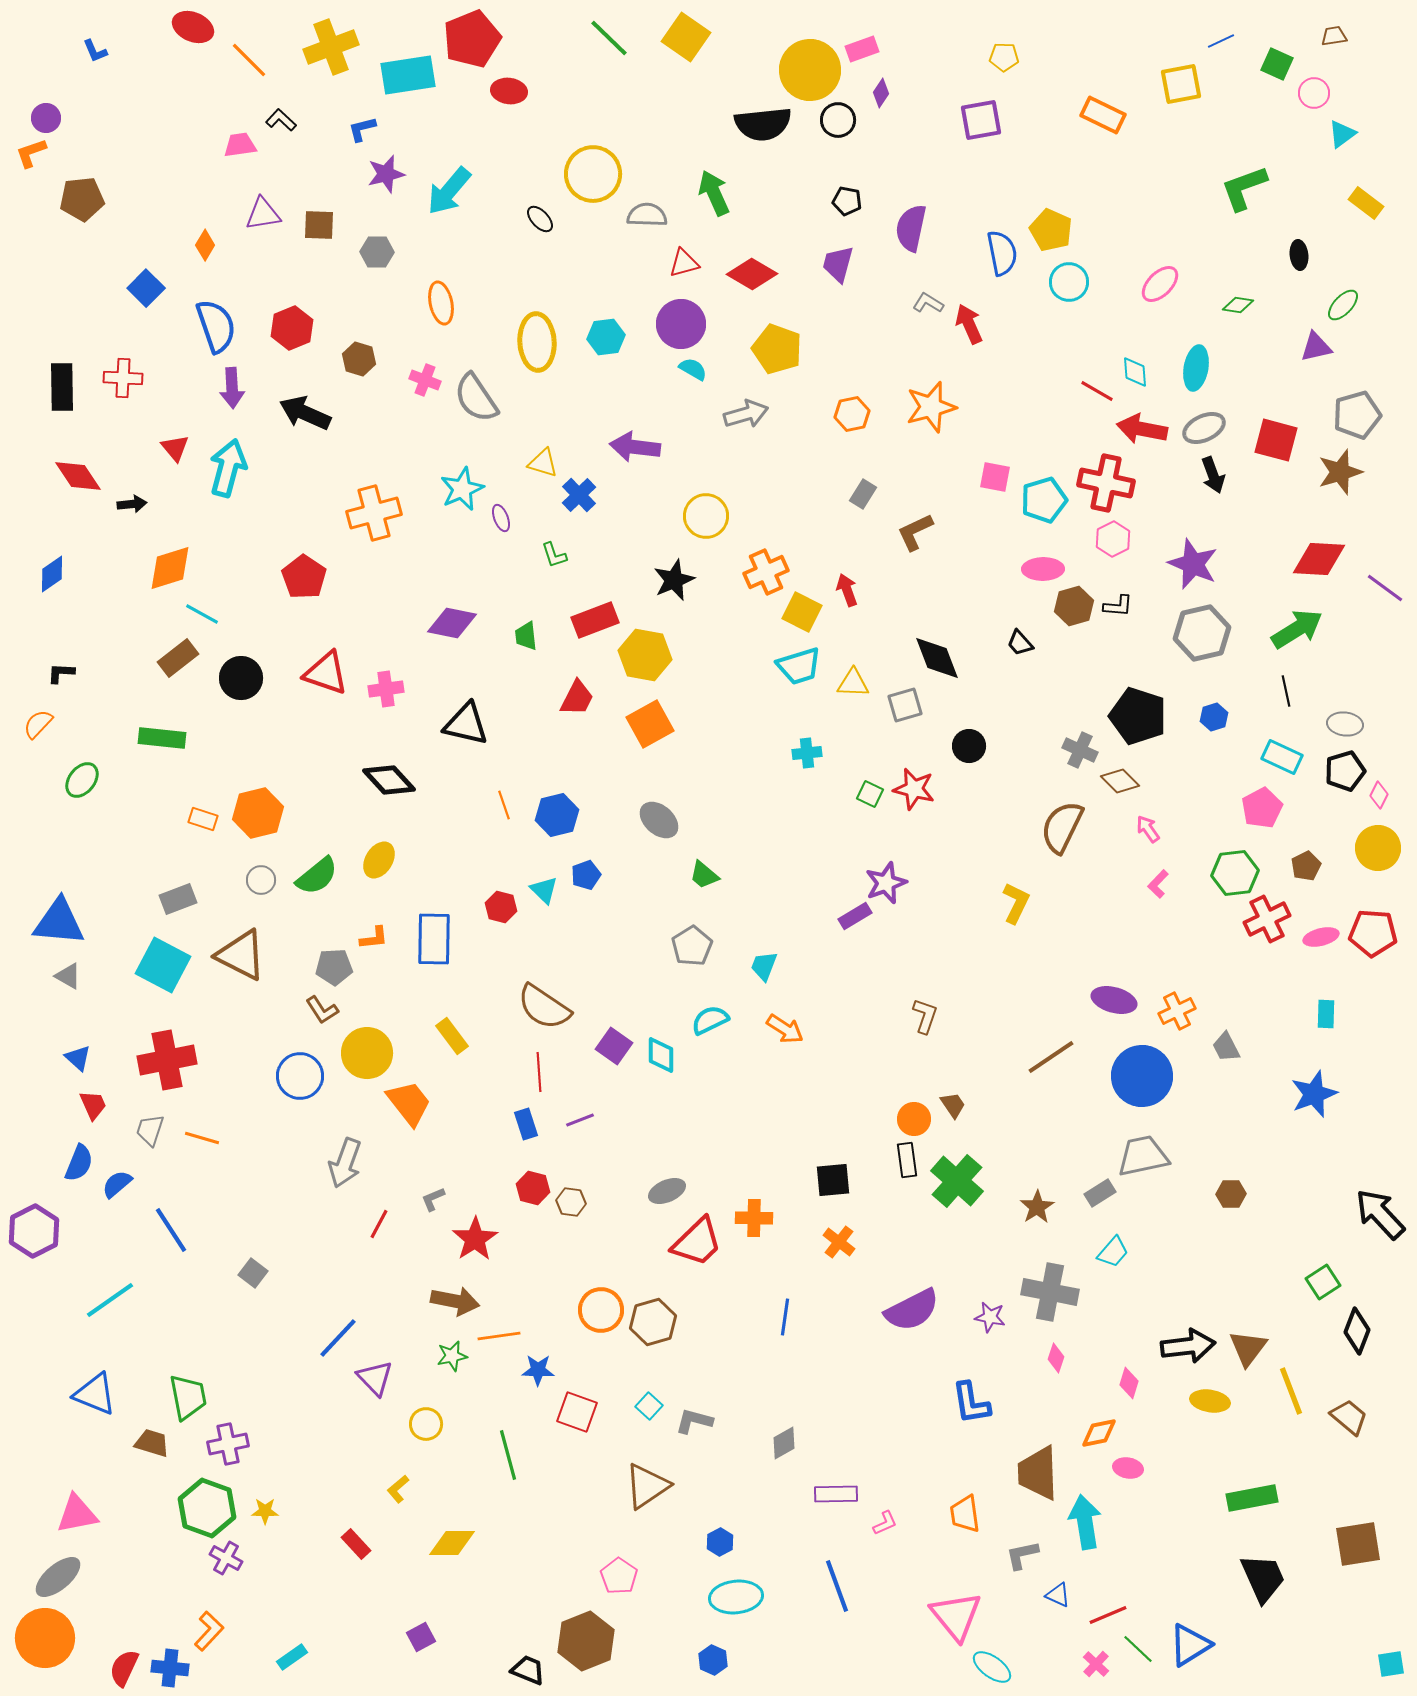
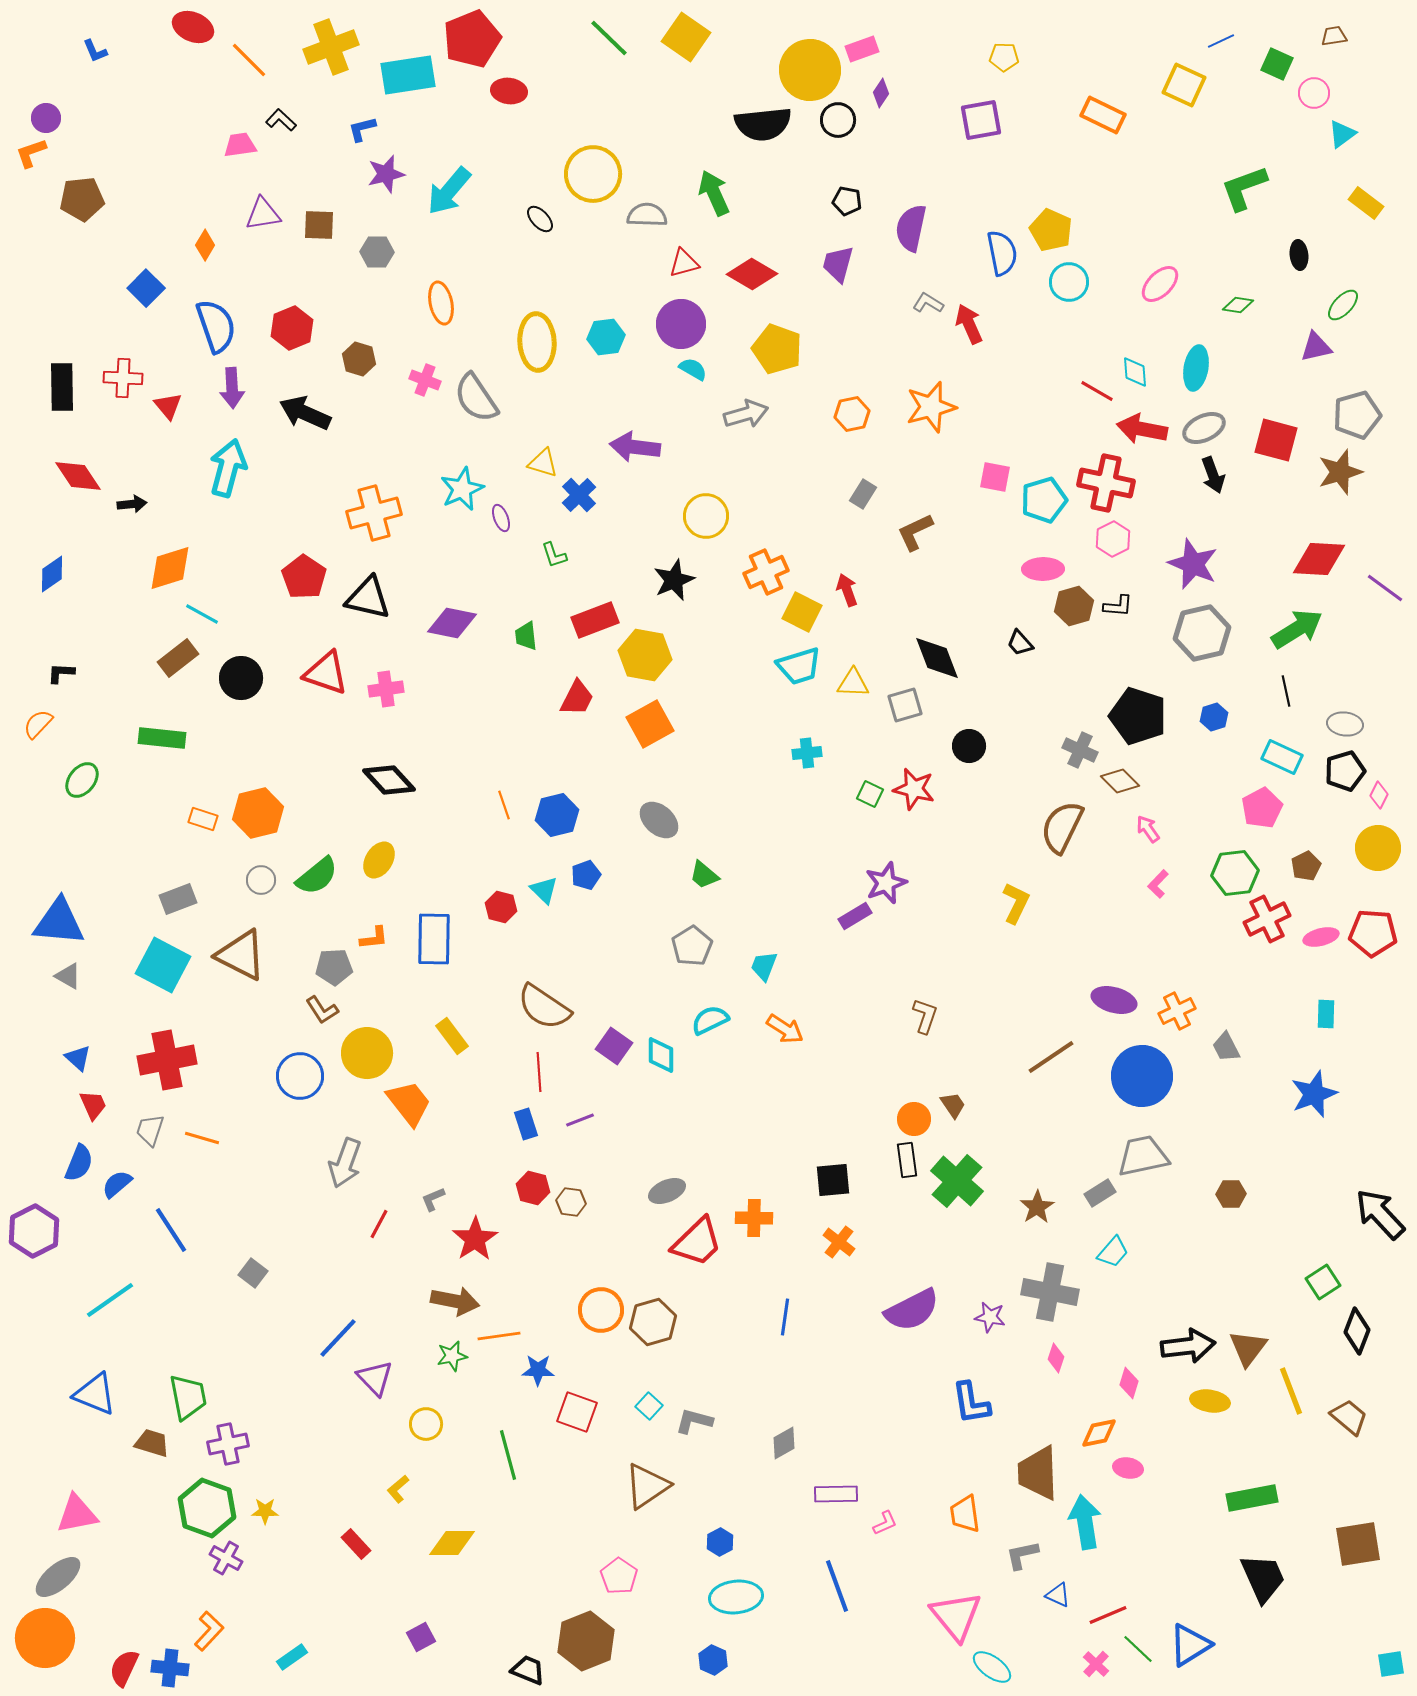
yellow square at (1181, 84): moved 3 px right, 1 px down; rotated 36 degrees clockwise
red triangle at (175, 448): moved 7 px left, 42 px up
black triangle at (466, 724): moved 98 px left, 126 px up
